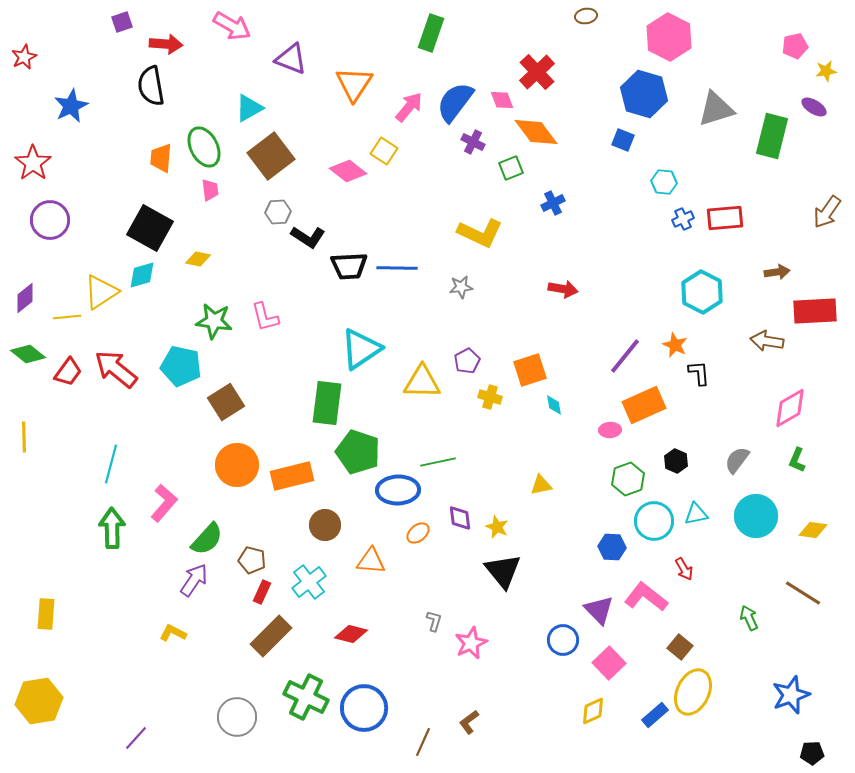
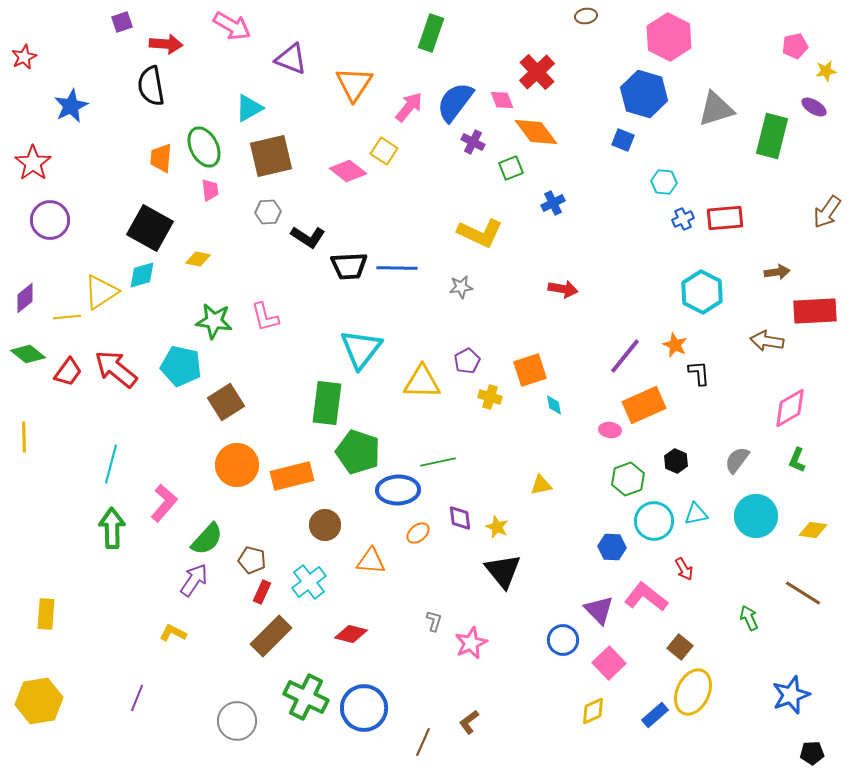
brown square at (271, 156): rotated 24 degrees clockwise
gray hexagon at (278, 212): moved 10 px left
cyan triangle at (361, 349): rotated 18 degrees counterclockwise
pink ellipse at (610, 430): rotated 10 degrees clockwise
gray circle at (237, 717): moved 4 px down
purple line at (136, 738): moved 1 px right, 40 px up; rotated 20 degrees counterclockwise
